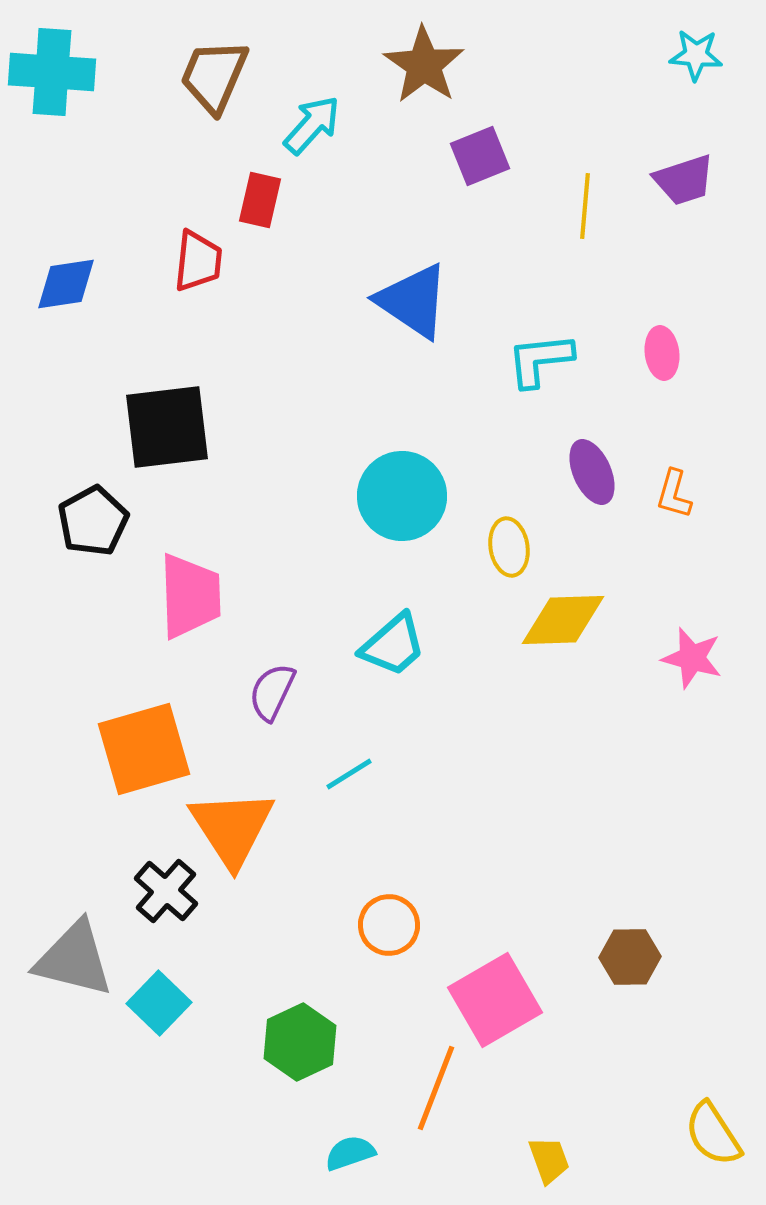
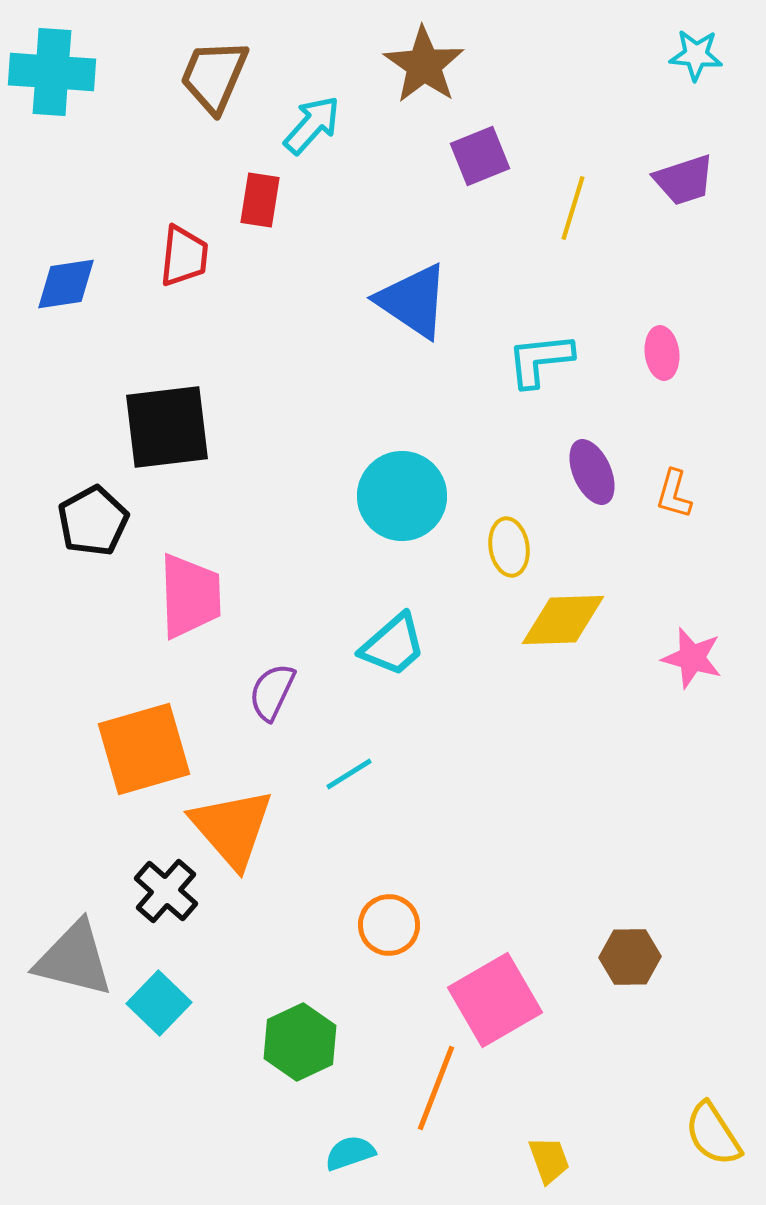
red rectangle: rotated 4 degrees counterclockwise
yellow line: moved 12 px left, 2 px down; rotated 12 degrees clockwise
red trapezoid: moved 14 px left, 5 px up
orange triangle: rotated 8 degrees counterclockwise
